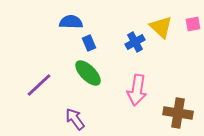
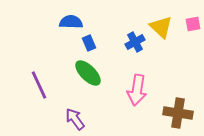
purple line: rotated 72 degrees counterclockwise
